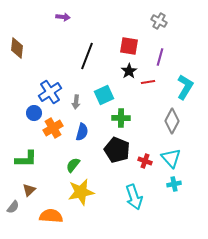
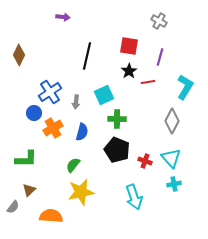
brown diamond: moved 2 px right, 7 px down; rotated 20 degrees clockwise
black line: rotated 8 degrees counterclockwise
green cross: moved 4 px left, 1 px down
